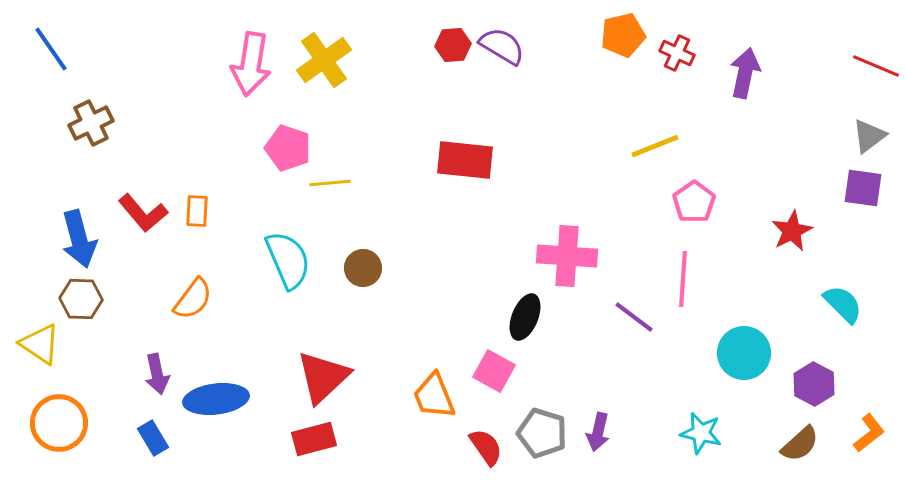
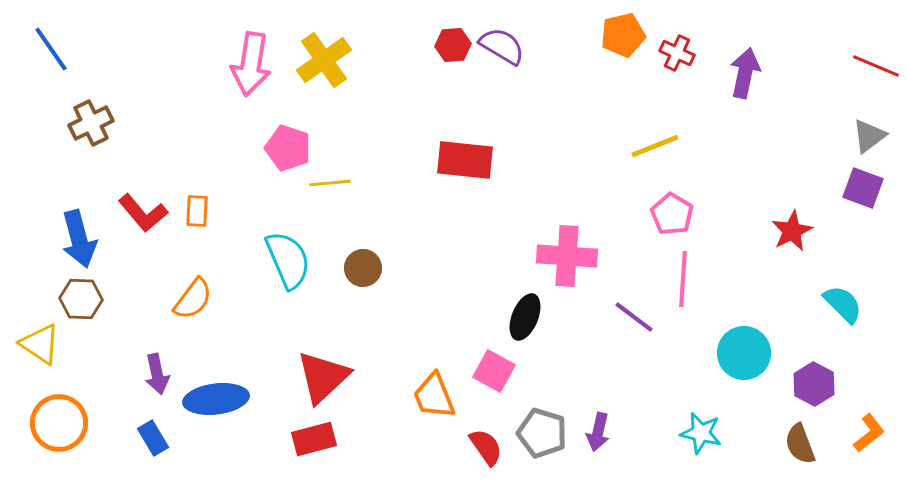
purple square at (863, 188): rotated 12 degrees clockwise
pink pentagon at (694, 202): moved 22 px left, 12 px down; rotated 6 degrees counterclockwise
brown semicircle at (800, 444): rotated 111 degrees clockwise
